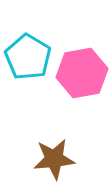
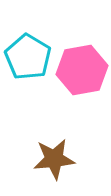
pink hexagon: moved 3 px up
